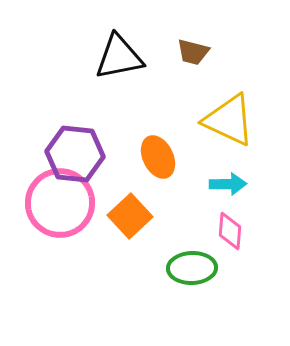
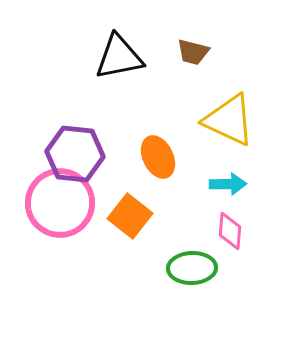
orange square: rotated 9 degrees counterclockwise
